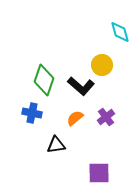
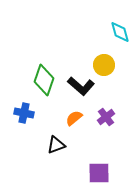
yellow circle: moved 2 px right
blue cross: moved 8 px left
orange semicircle: moved 1 px left
black triangle: rotated 12 degrees counterclockwise
